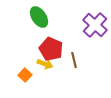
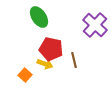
red pentagon: rotated 10 degrees counterclockwise
